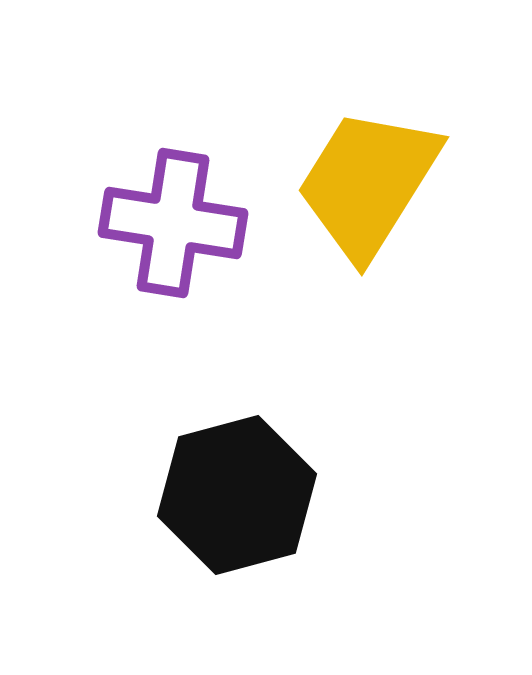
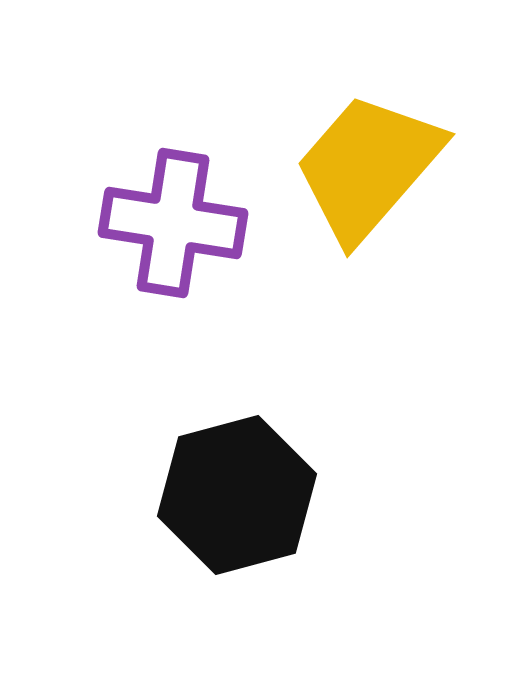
yellow trapezoid: moved 16 px up; rotated 9 degrees clockwise
